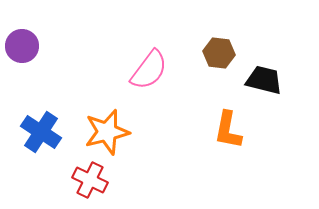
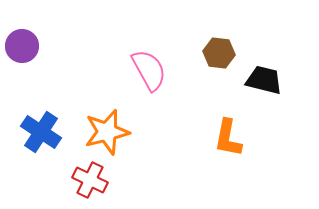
pink semicircle: rotated 66 degrees counterclockwise
orange L-shape: moved 8 px down
